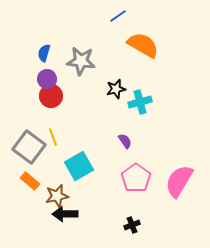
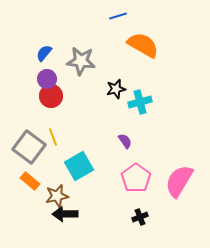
blue line: rotated 18 degrees clockwise
blue semicircle: rotated 24 degrees clockwise
black cross: moved 8 px right, 8 px up
